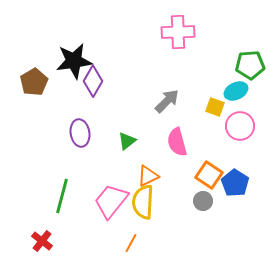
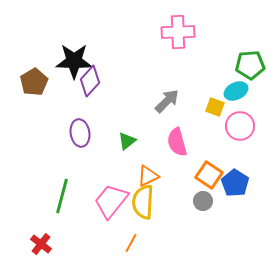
black star: rotated 9 degrees clockwise
purple diamond: moved 3 px left; rotated 12 degrees clockwise
red cross: moved 1 px left, 3 px down
